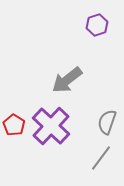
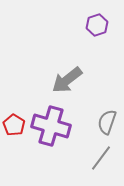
purple cross: rotated 27 degrees counterclockwise
